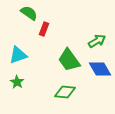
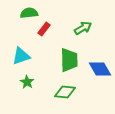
green semicircle: rotated 42 degrees counterclockwise
red rectangle: rotated 16 degrees clockwise
green arrow: moved 14 px left, 13 px up
cyan triangle: moved 3 px right, 1 px down
green trapezoid: rotated 145 degrees counterclockwise
green star: moved 10 px right
